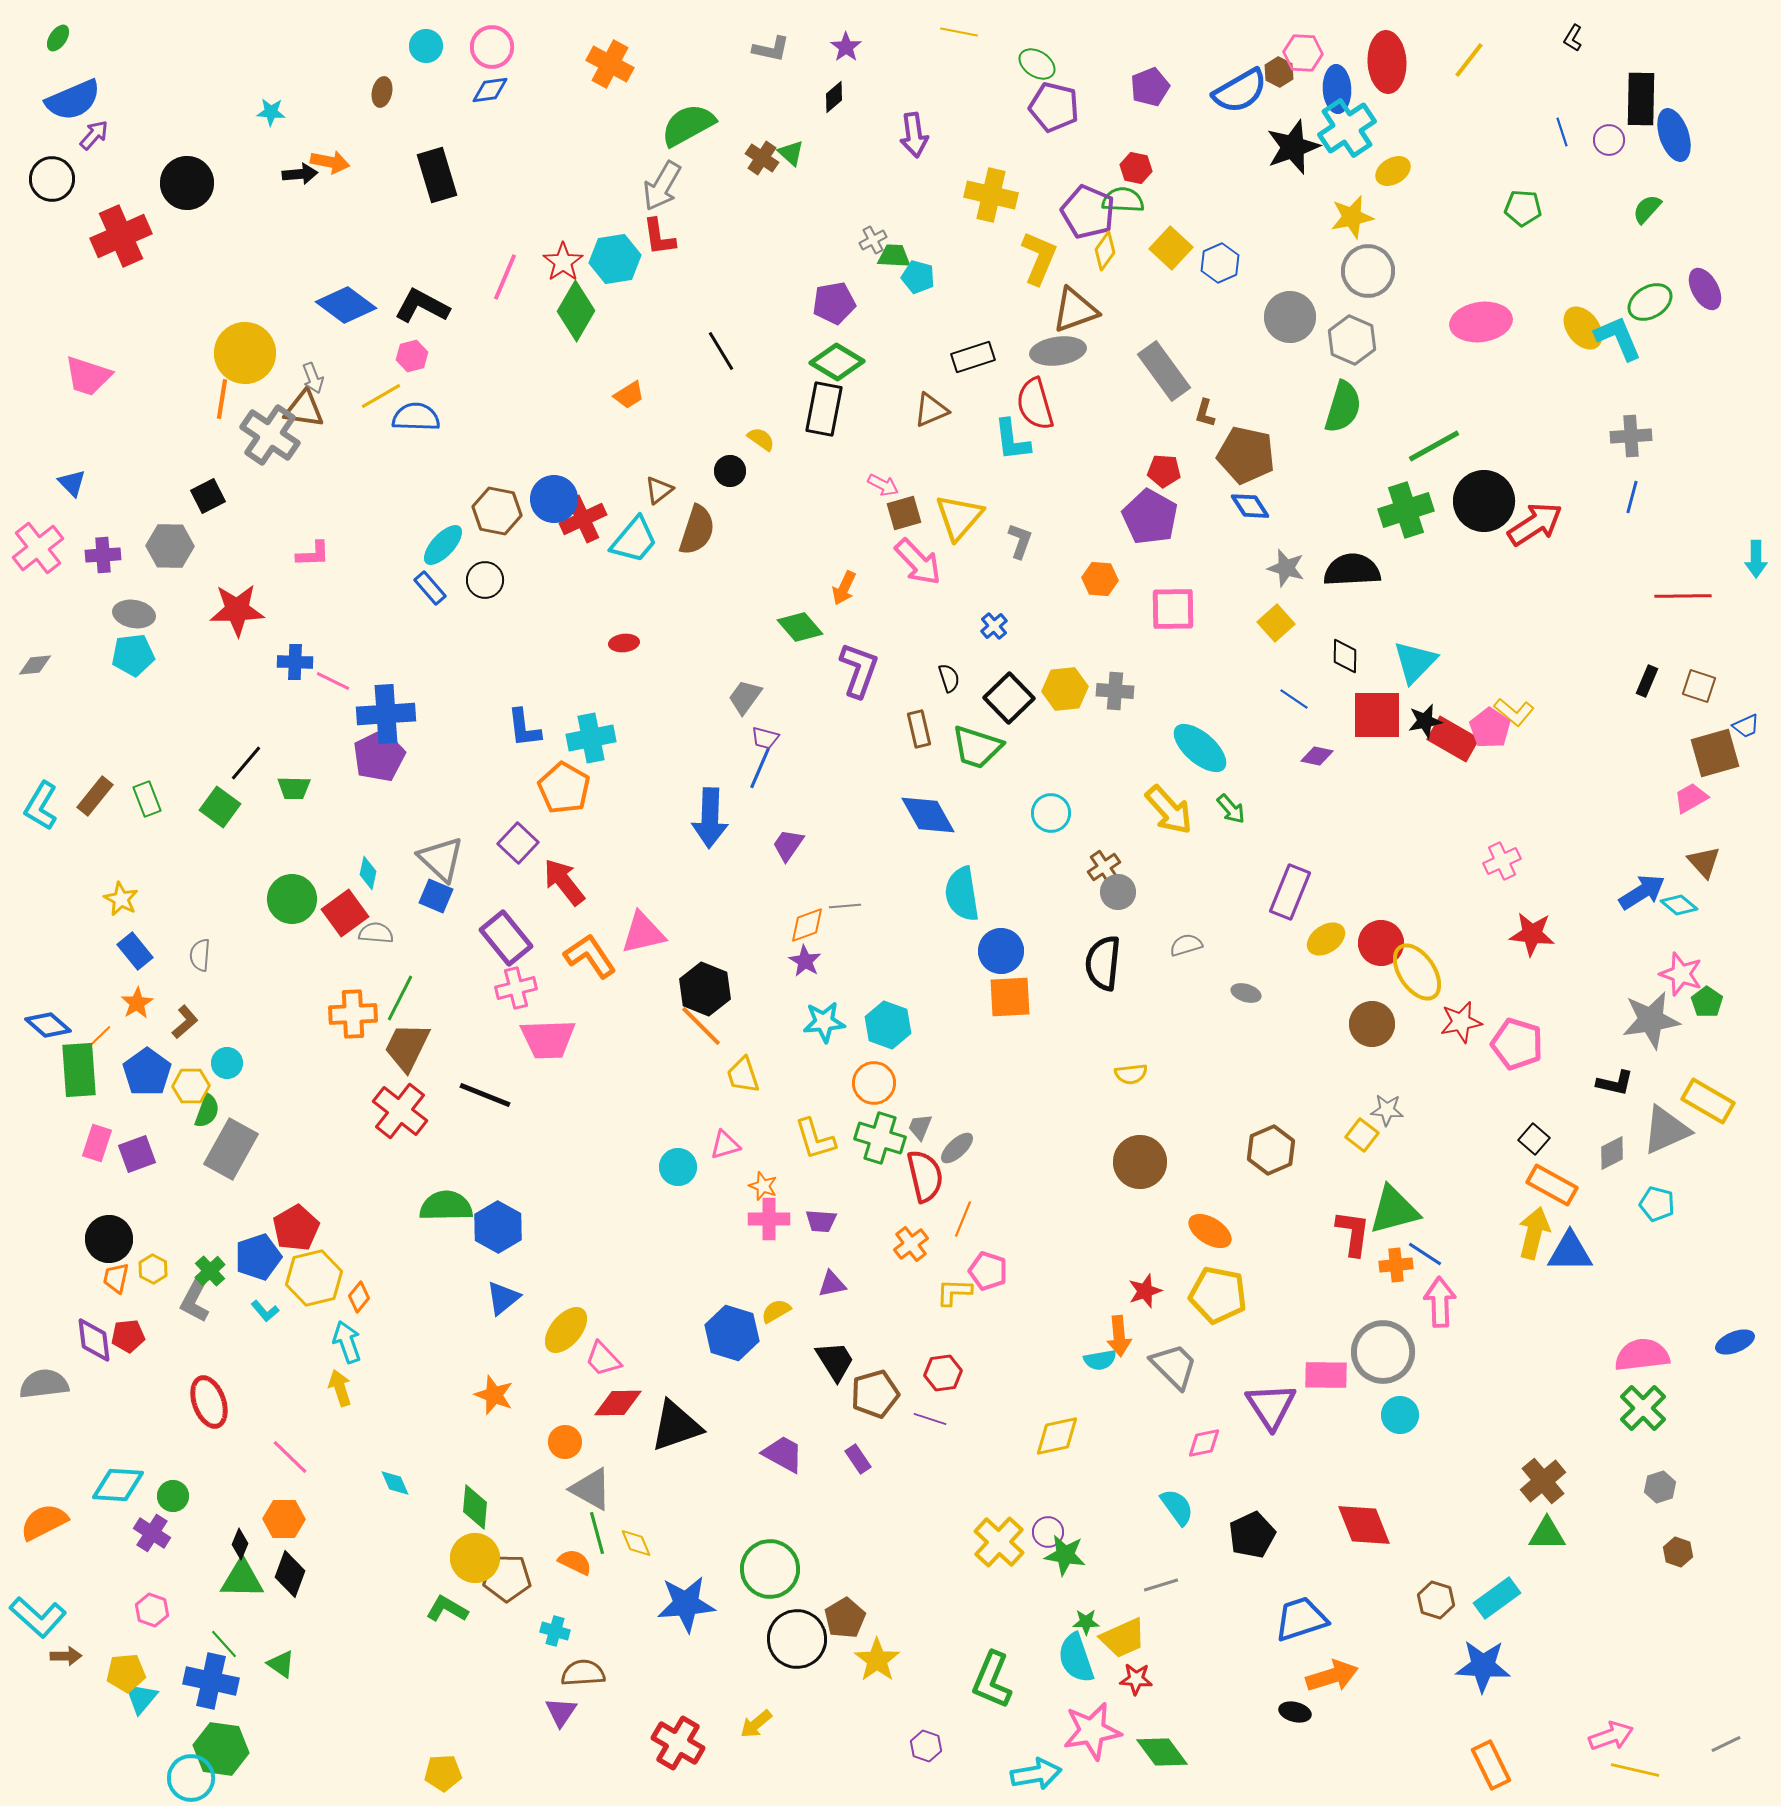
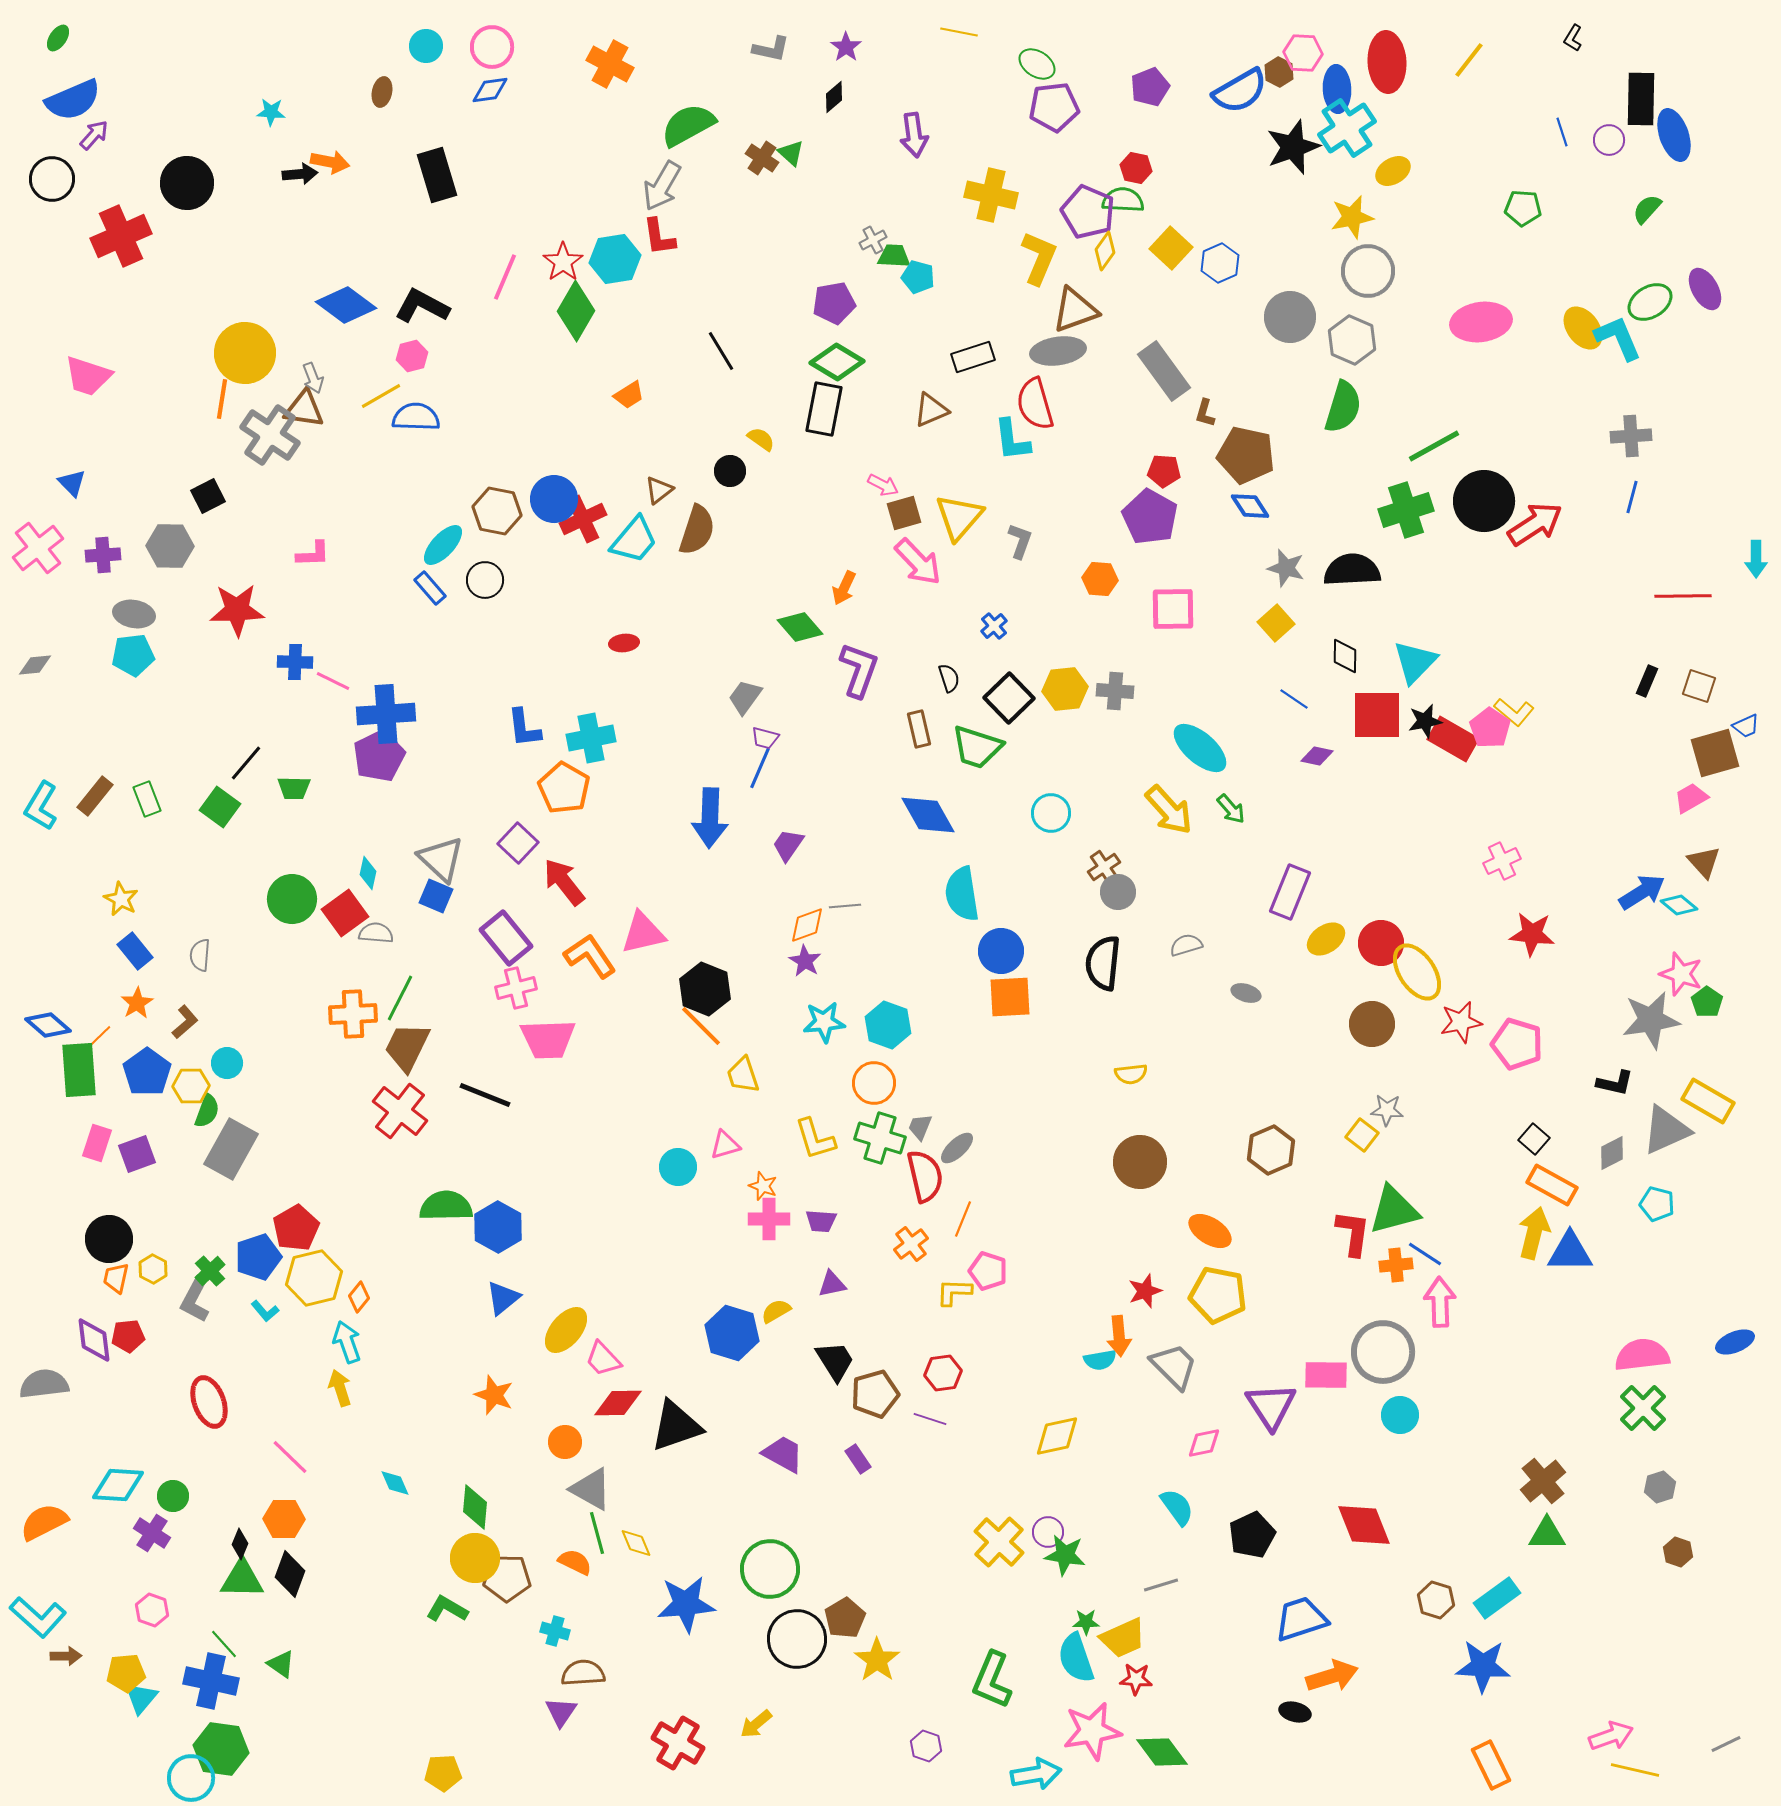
purple pentagon at (1054, 107): rotated 21 degrees counterclockwise
